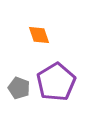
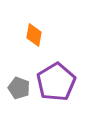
orange diamond: moved 5 px left; rotated 30 degrees clockwise
